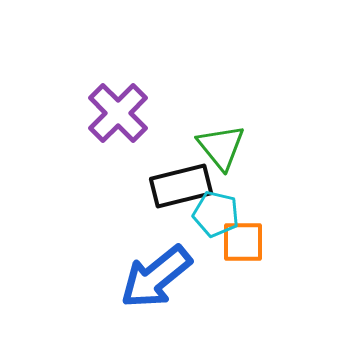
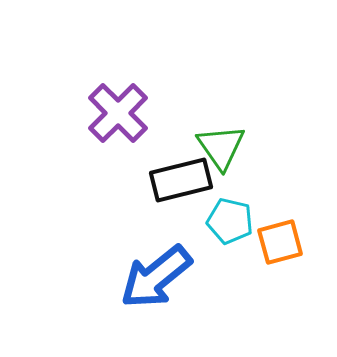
green triangle: rotated 4 degrees clockwise
black rectangle: moved 6 px up
cyan pentagon: moved 14 px right, 7 px down
orange square: moved 37 px right; rotated 15 degrees counterclockwise
